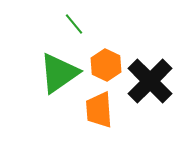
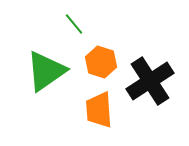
orange hexagon: moved 5 px left, 3 px up; rotated 8 degrees counterclockwise
green triangle: moved 13 px left, 2 px up
black cross: rotated 12 degrees clockwise
